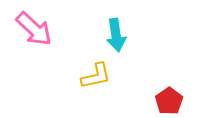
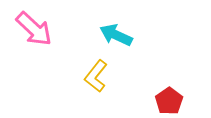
cyan arrow: rotated 124 degrees clockwise
yellow L-shape: rotated 140 degrees clockwise
